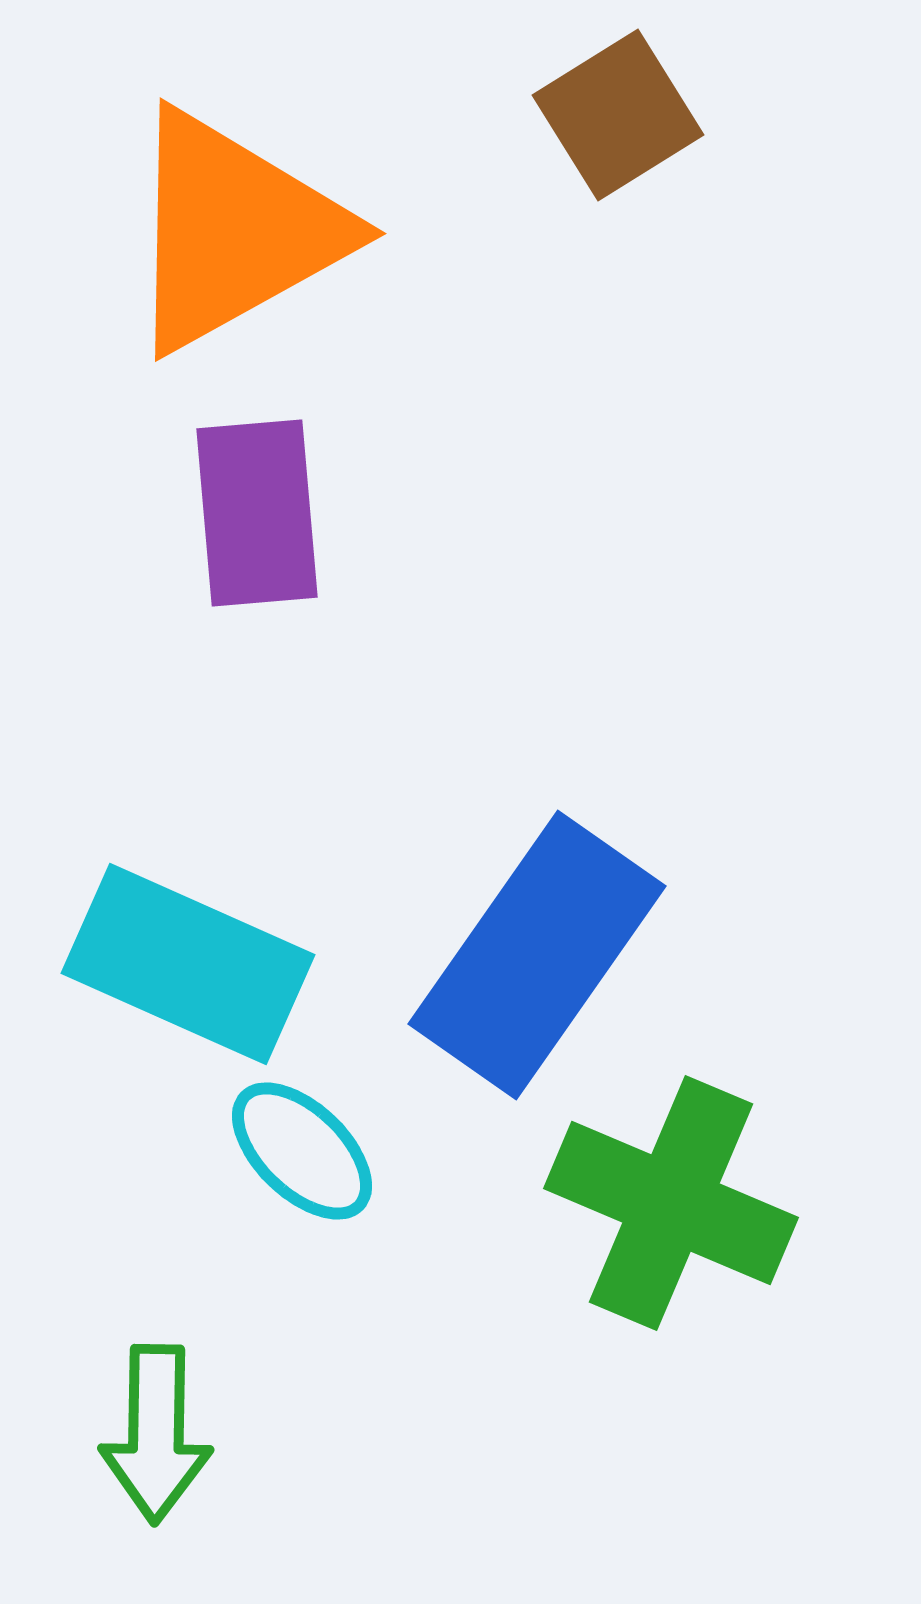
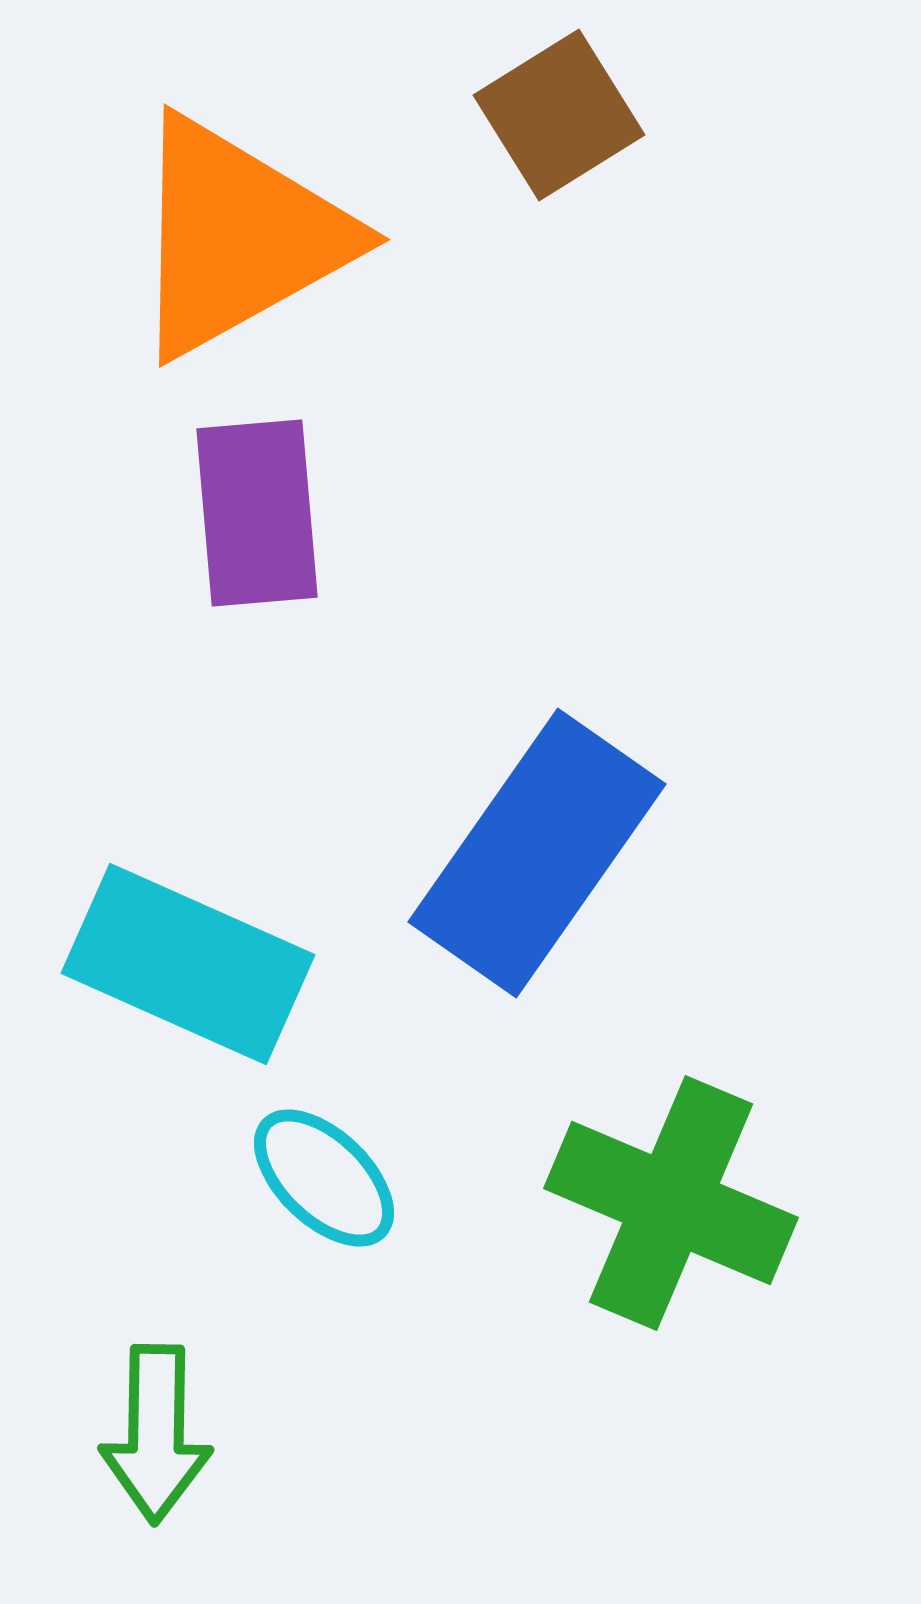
brown square: moved 59 px left
orange triangle: moved 4 px right, 6 px down
blue rectangle: moved 102 px up
cyan ellipse: moved 22 px right, 27 px down
